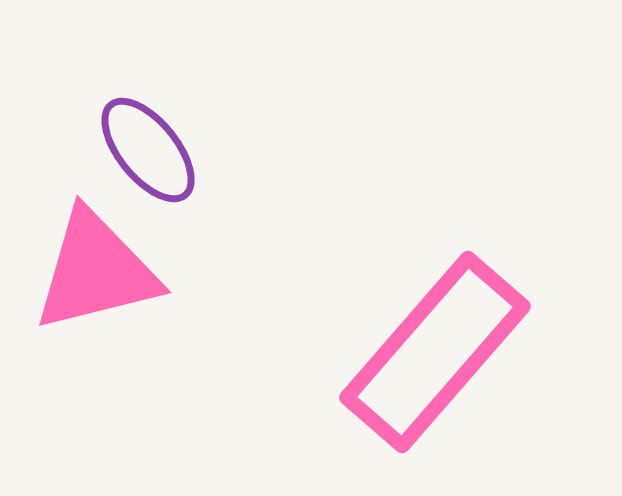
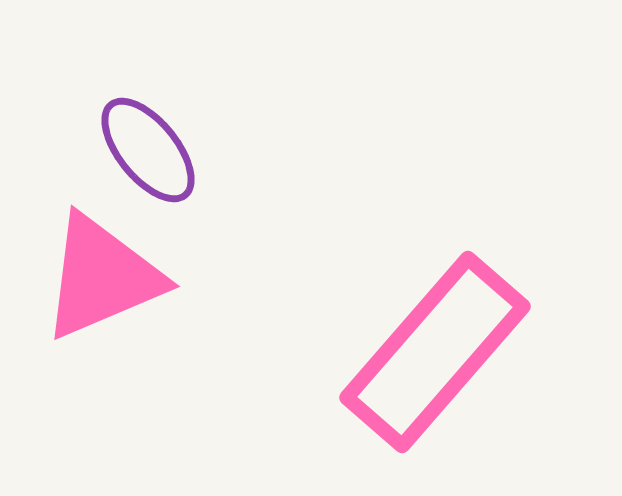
pink triangle: moved 6 px right, 6 px down; rotated 9 degrees counterclockwise
